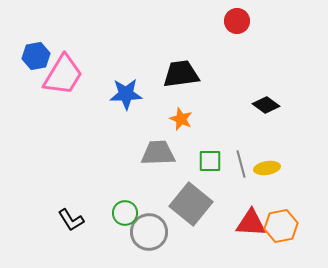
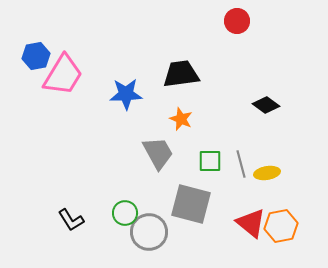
gray trapezoid: rotated 63 degrees clockwise
yellow ellipse: moved 5 px down
gray square: rotated 24 degrees counterclockwise
red triangle: rotated 36 degrees clockwise
